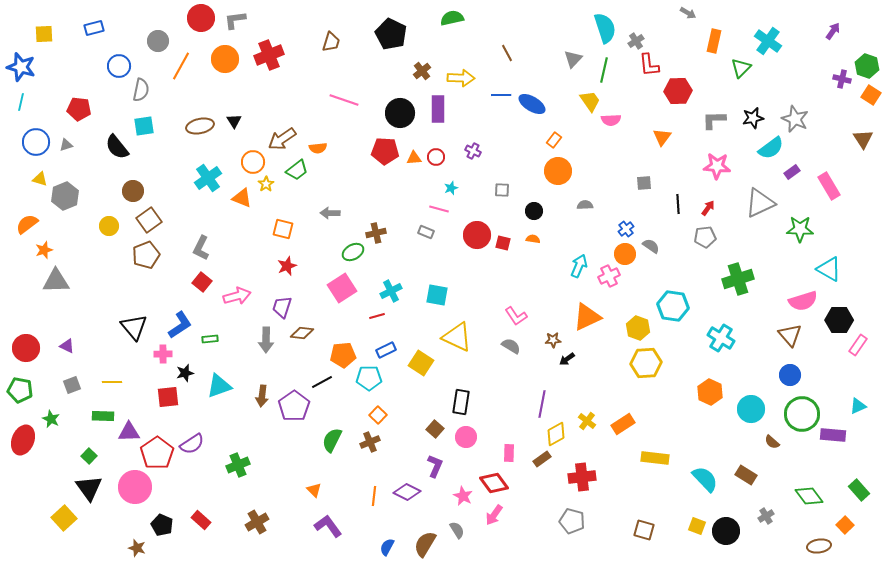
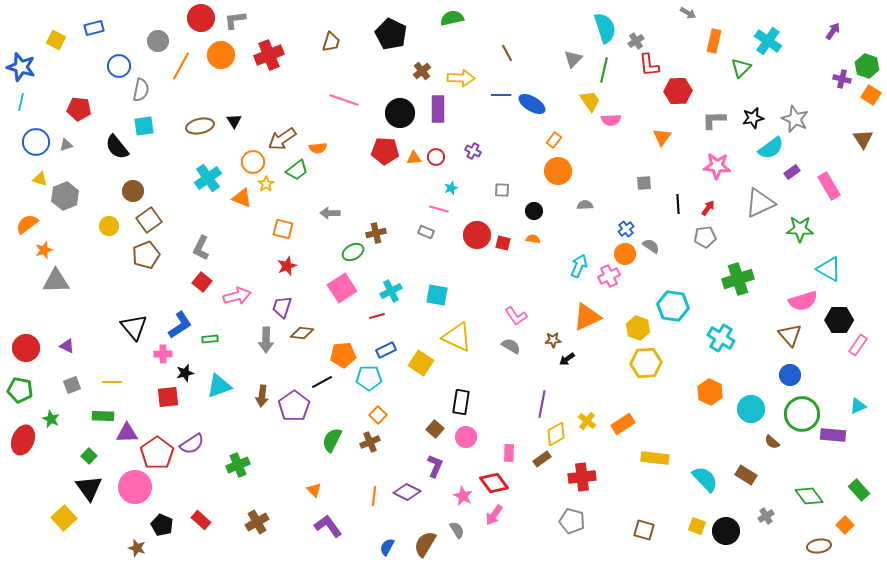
yellow square at (44, 34): moved 12 px right, 6 px down; rotated 30 degrees clockwise
orange circle at (225, 59): moved 4 px left, 4 px up
purple triangle at (129, 432): moved 2 px left, 1 px down
